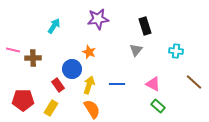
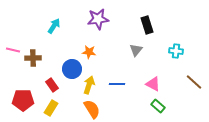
black rectangle: moved 2 px right, 1 px up
orange star: rotated 16 degrees counterclockwise
red rectangle: moved 6 px left
